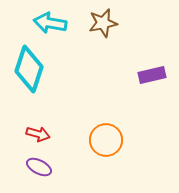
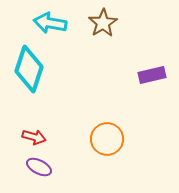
brown star: rotated 20 degrees counterclockwise
red arrow: moved 4 px left, 3 px down
orange circle: moved 1 px right, 1 px up
